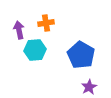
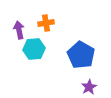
cyan hexagon: moved 1 px left, 1 px up
